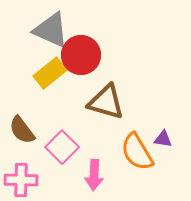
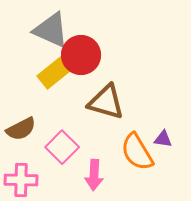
yellow rectangle: moved 4 px right
brown semicircle: moved 1 px left, 1 px up; rotated 80 degrees counterclockwise
